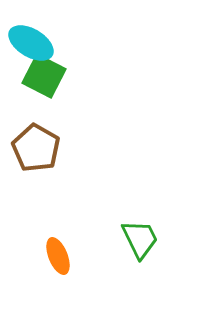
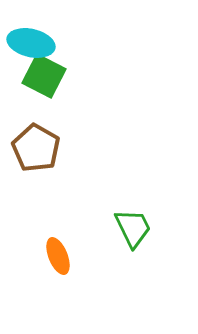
cyan ellipse: rotated 18 degrees counterclockwise
green trapezoid: moved 7 px left, 11 px up
